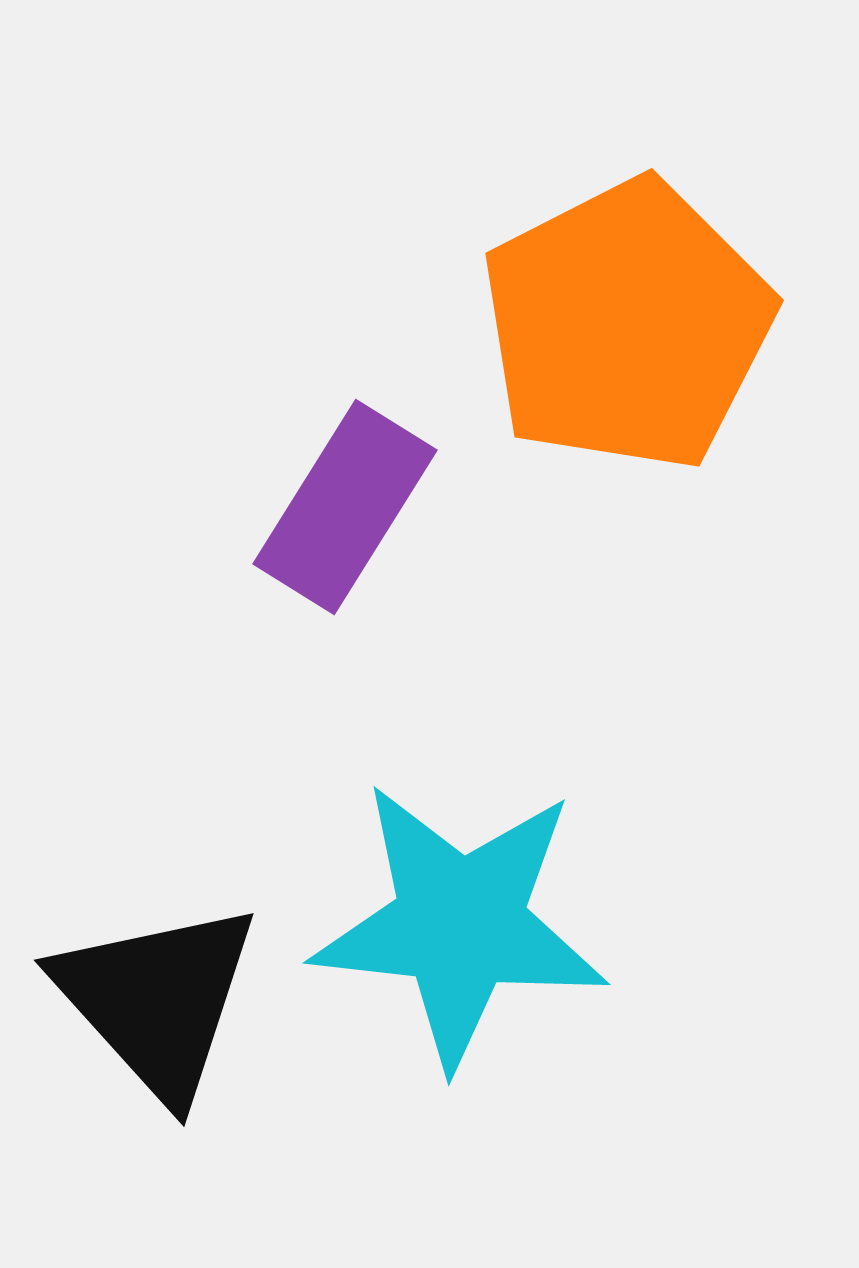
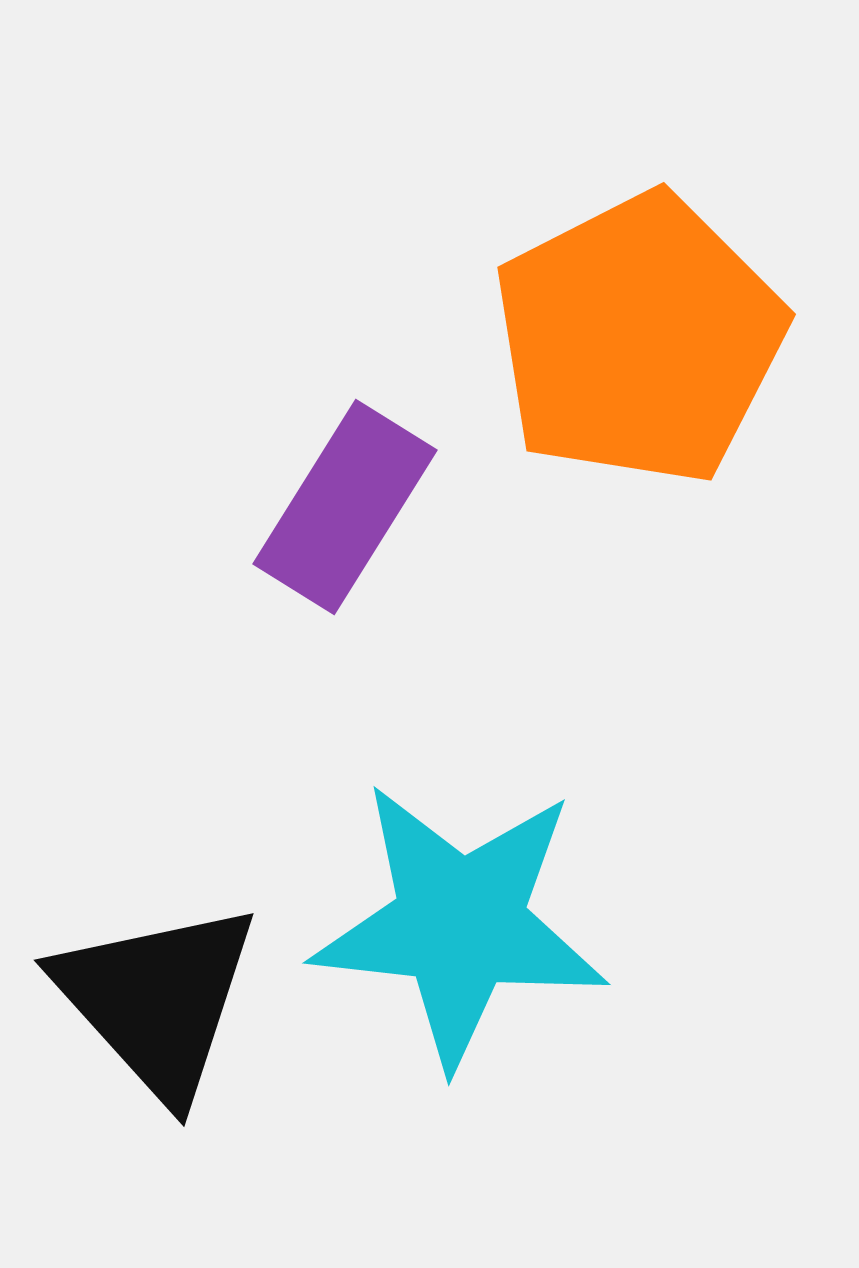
orange pentagon: moved 12 px right, 14 px down
